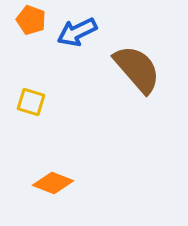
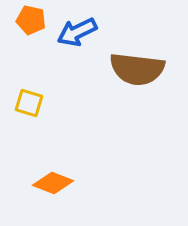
orange pentagon: rotated 8 degrees counterclockwise
brown semicircle: rotated 138 degrees clockwise
yellow square: moved 2 px left, 1 px down
